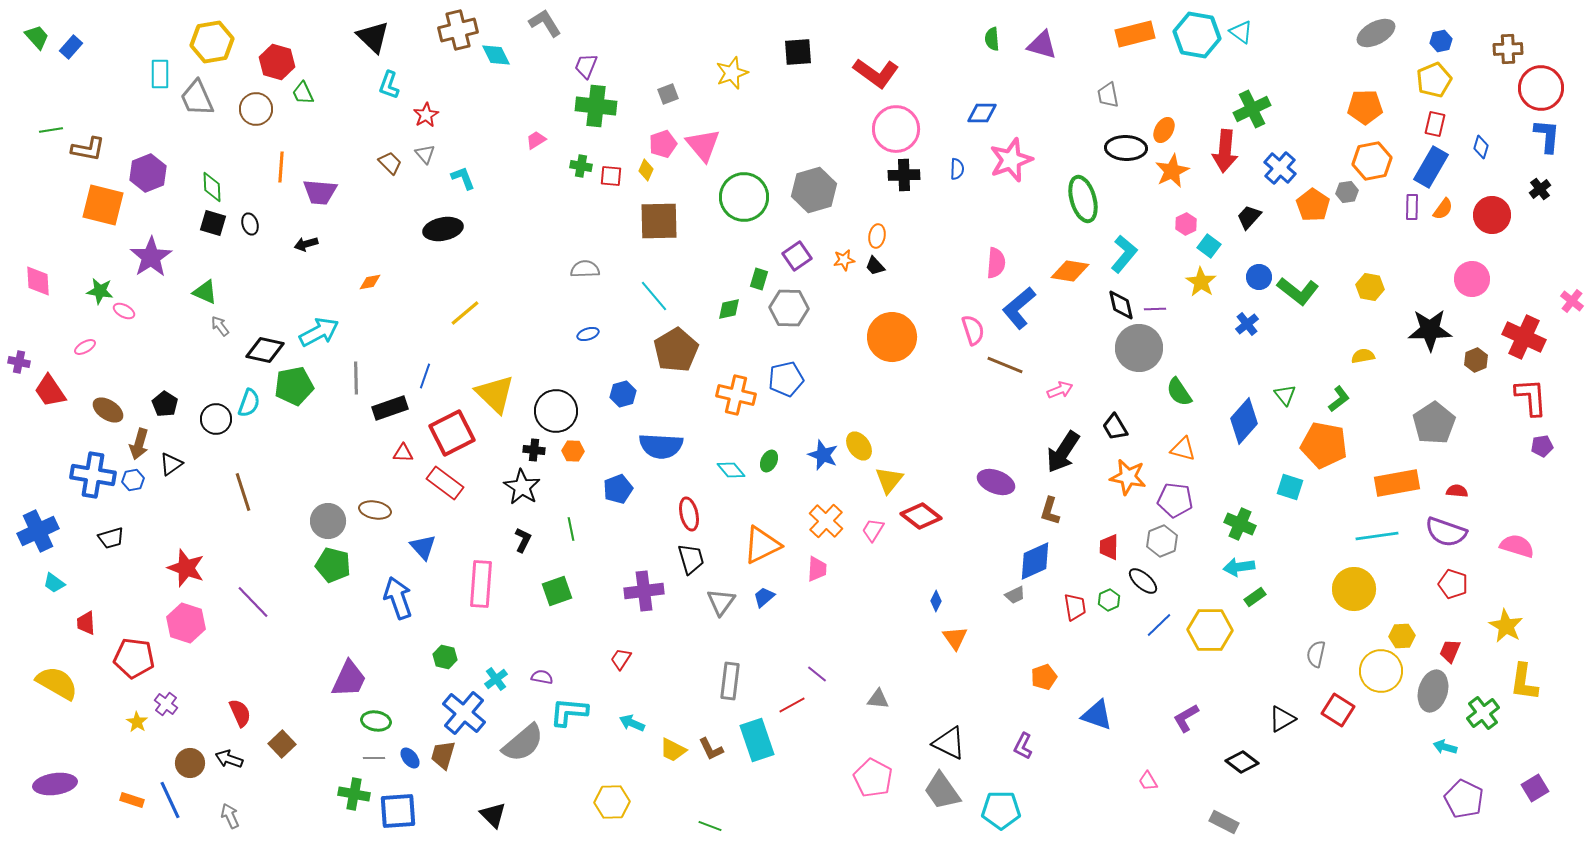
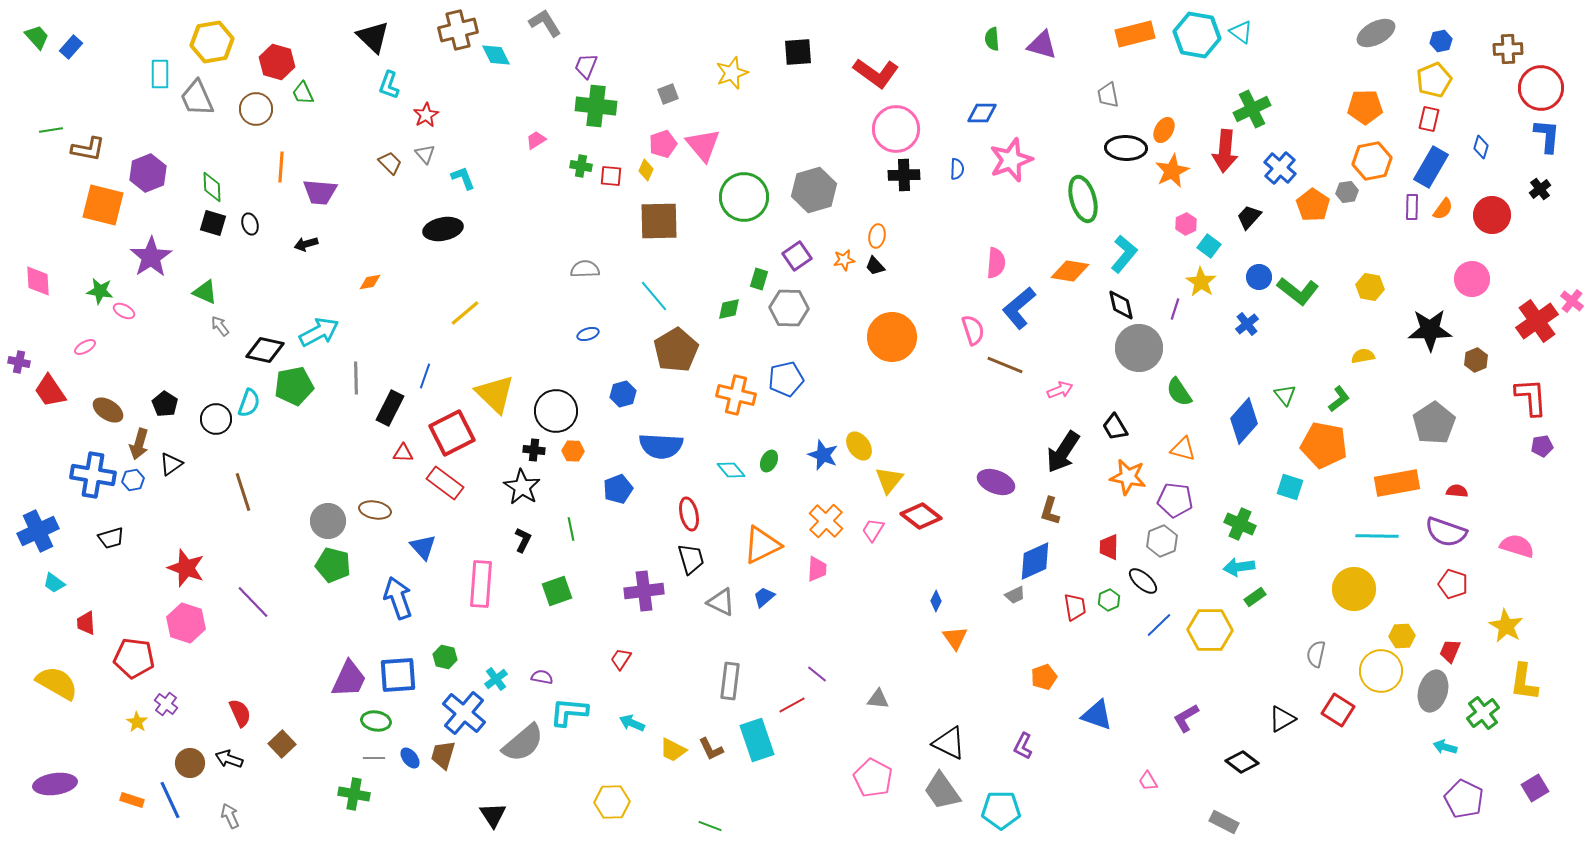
red rectangle at (1435, 124): moved 6 px left, 5 px up
purple line at (1155, 309): moved 20 px right; rotated 70 degrees counterclockwise
red cross at (1524, 337): moved 13 px right, 16 px up; rotated 30 degrees clockwise
black rectangle at (390, 408): rotated 44 degrees counterclockwise
cyan line at (1377, 536): rotated 9 degrees clockwise
gray triangle at (721, 602): rotated 40 degrees counterclockwise
blue square at (398, 811): moved 136 px up
black triangle at (493, 815): rotated 12 degrees clockwise
